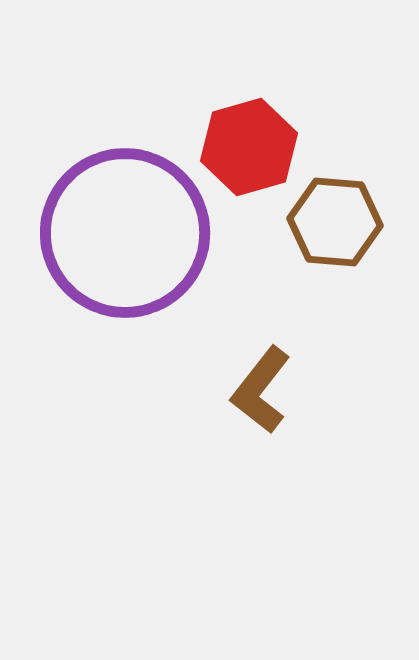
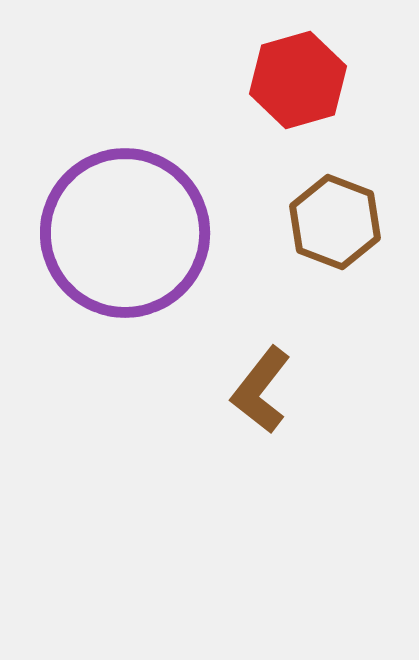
red hexagon: moved 49 px right, 67 px up
brown hexagon: rotated 16 degrees clockwise
